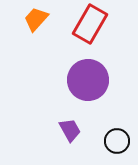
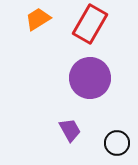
orange trapezoid: moved 2 px right; rotated 16 degrees clockwise
purple circle: moved 2 px right, 2 px up
black circle: moved 2 px down
